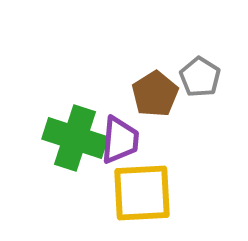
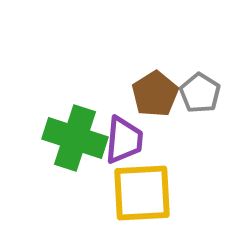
gray pentagon: moved 16 px down
purple trapezoid: moved 4 px right
